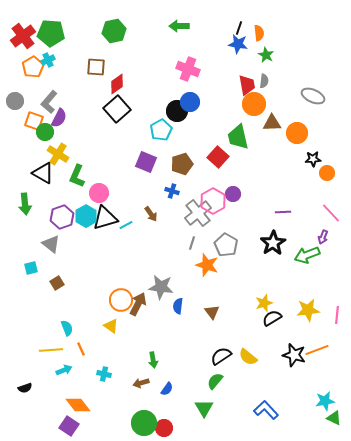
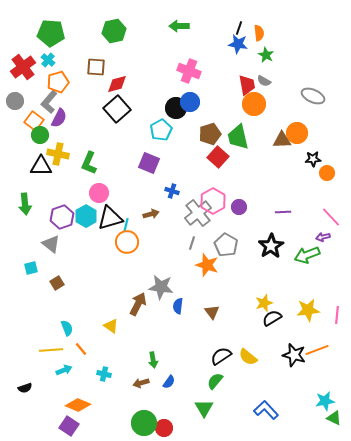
red cross at (23, 36): moved 31 px down
cyan cross at (48, 60): rotated 24 degrees counterclockwise
orange pentagon at (33, 67): moved 25 px right, 15 px down; rotated 15 degrees clockwise
pink cross at (188, 69): moved 1 px right, 2 px down
gray semicircle at (264, 81): rotated 112 degrees clockwise
red diamond at (117, 84): rotated 20 degrees clockwise
black circle at (177, 111): moved 1 px left, 3 px up
orange square at (34, 121): rotated 18 degrees clockwise
brown triangle at (272, 123): moved 10 px right, 17 px down
green circle at (45, 132): moved 5 px left, 3 px down
yellow cross at (58, 154): rotated 20 degrees counterclockwise
purple square at (146, 162): moved 3 px right, 1 px down
brown pentagon at (182, 164): moved 28 px right, 30 px up
black triangle at (43, 173): moved 2 px left, 7 px up; rotated 30 degrees counterclockwise
green L-shape at (77, 176): moved 12 px right, 13 px up
purple circle at (233, 194): moved 6 px right, 13 px down
pink line at (331, 213): moved 4 px down
brown arrow at (151, 214): rotated 70 degrees counterclockwise
black triangle at (105, 218): moved 5 px right
cyan line at (126, 225): rotated 48 degrees counterclockwise
purple arrow at (323, 237): rotated 56 degrees clockwise
black star at (273, 243): moved 2 px left, 3 px down
orange circle at (121, 300): moved 6 px right, 58 px up
orange line at (81, 349): rotated 16 degrees counterclockwise
blue semicircle at (167, 389): moved 2 px right, 7 px up
orange diamond at (78, 405): rotated 30 degrees counterclockwise
